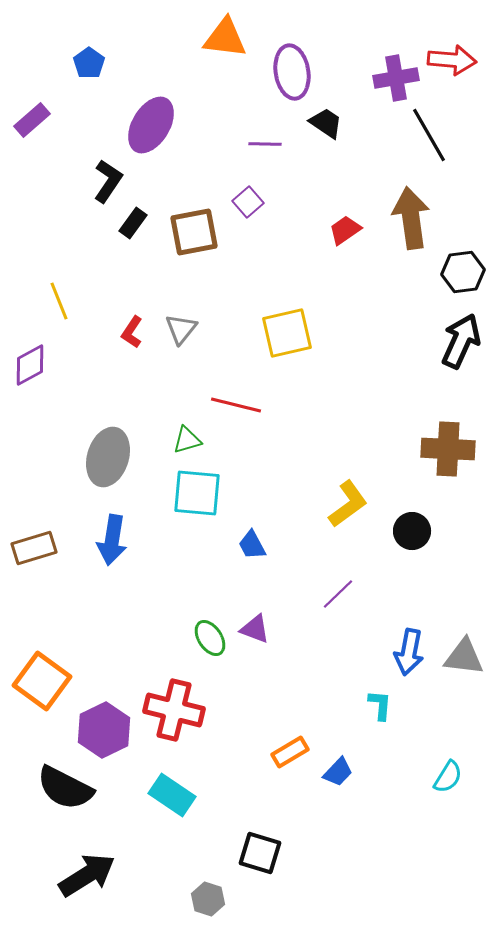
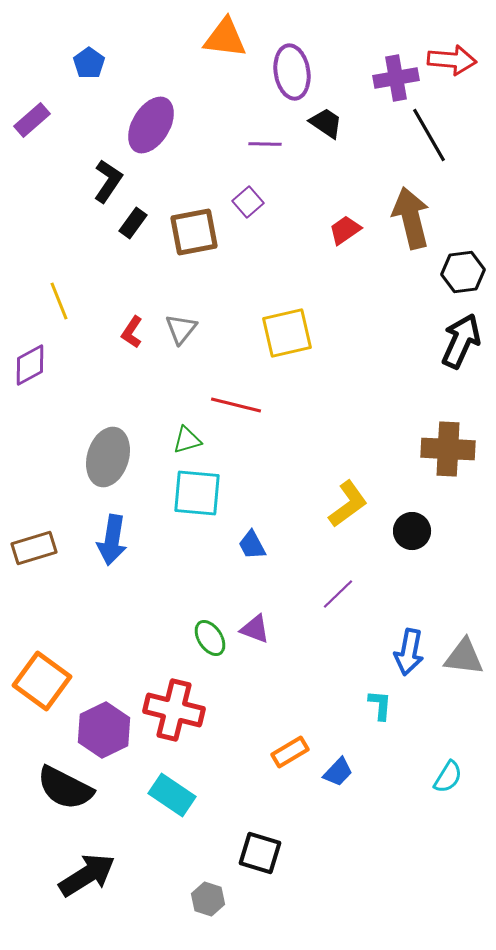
brown arrow at (411, 218): rotated 6 degrees counterclockwise
